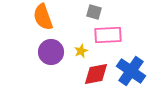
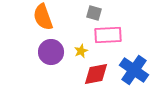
gray square: moved 1 px down
blue cross: moved 3 px right, 1 px up
